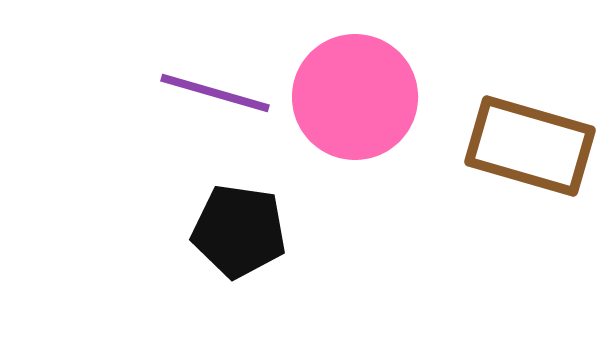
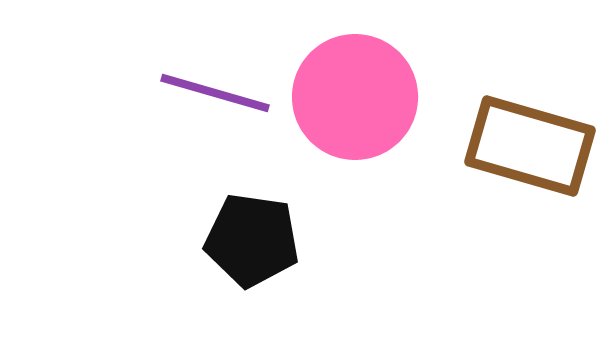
black pentagon: moved 13 px right, 9 px down
